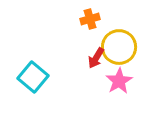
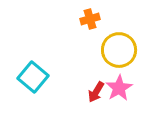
yellow circle: moved 3 px down
red arrow: moved 34 px down
pink star: moved 7 px down
